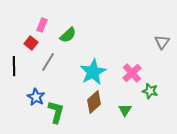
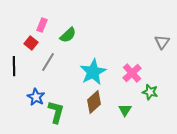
green star: moved 1 px down
